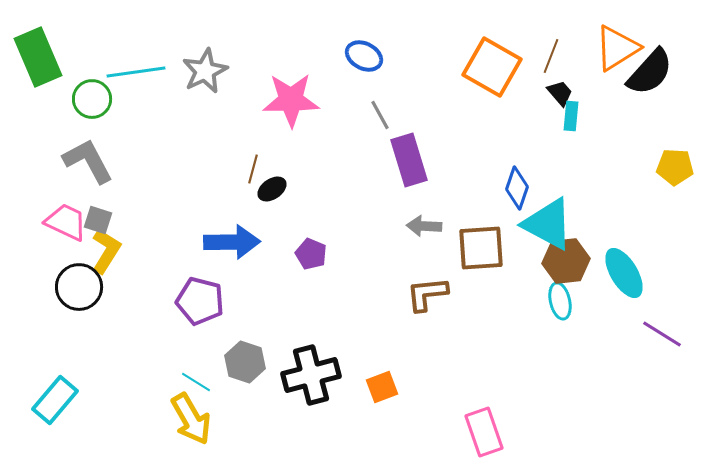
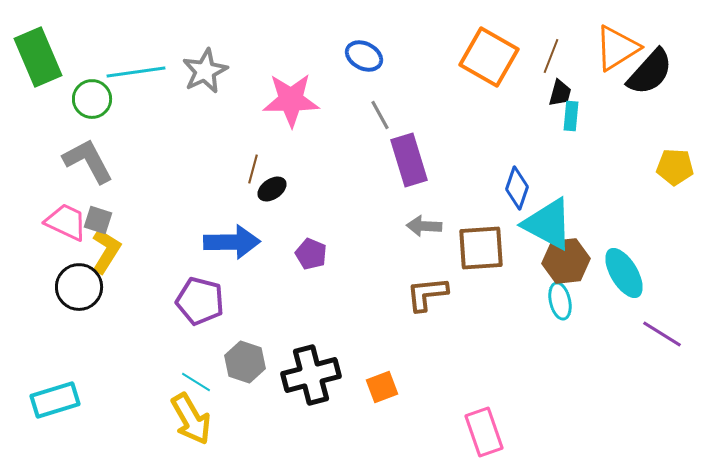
orange square at (492, 67): moved 3 px left, 10 px up
black trapezoid at (560, 93): rotated 56 degrees clockwise
cyan rectangle at (55, 400): rotated 33 degrees clockwise
